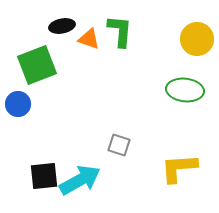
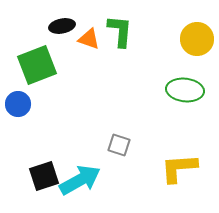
black square: rotated 12 degrees counterclockwise
